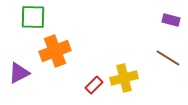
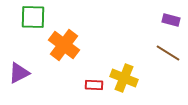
orange cross: moved 9 px right, 6 px up; rotated 32 degrees counterclockwise
brown line: moved 5 px up
yellow cross: rotated 36 degrees clockwise
red rectangle: rotated 48 degrees clockwise
